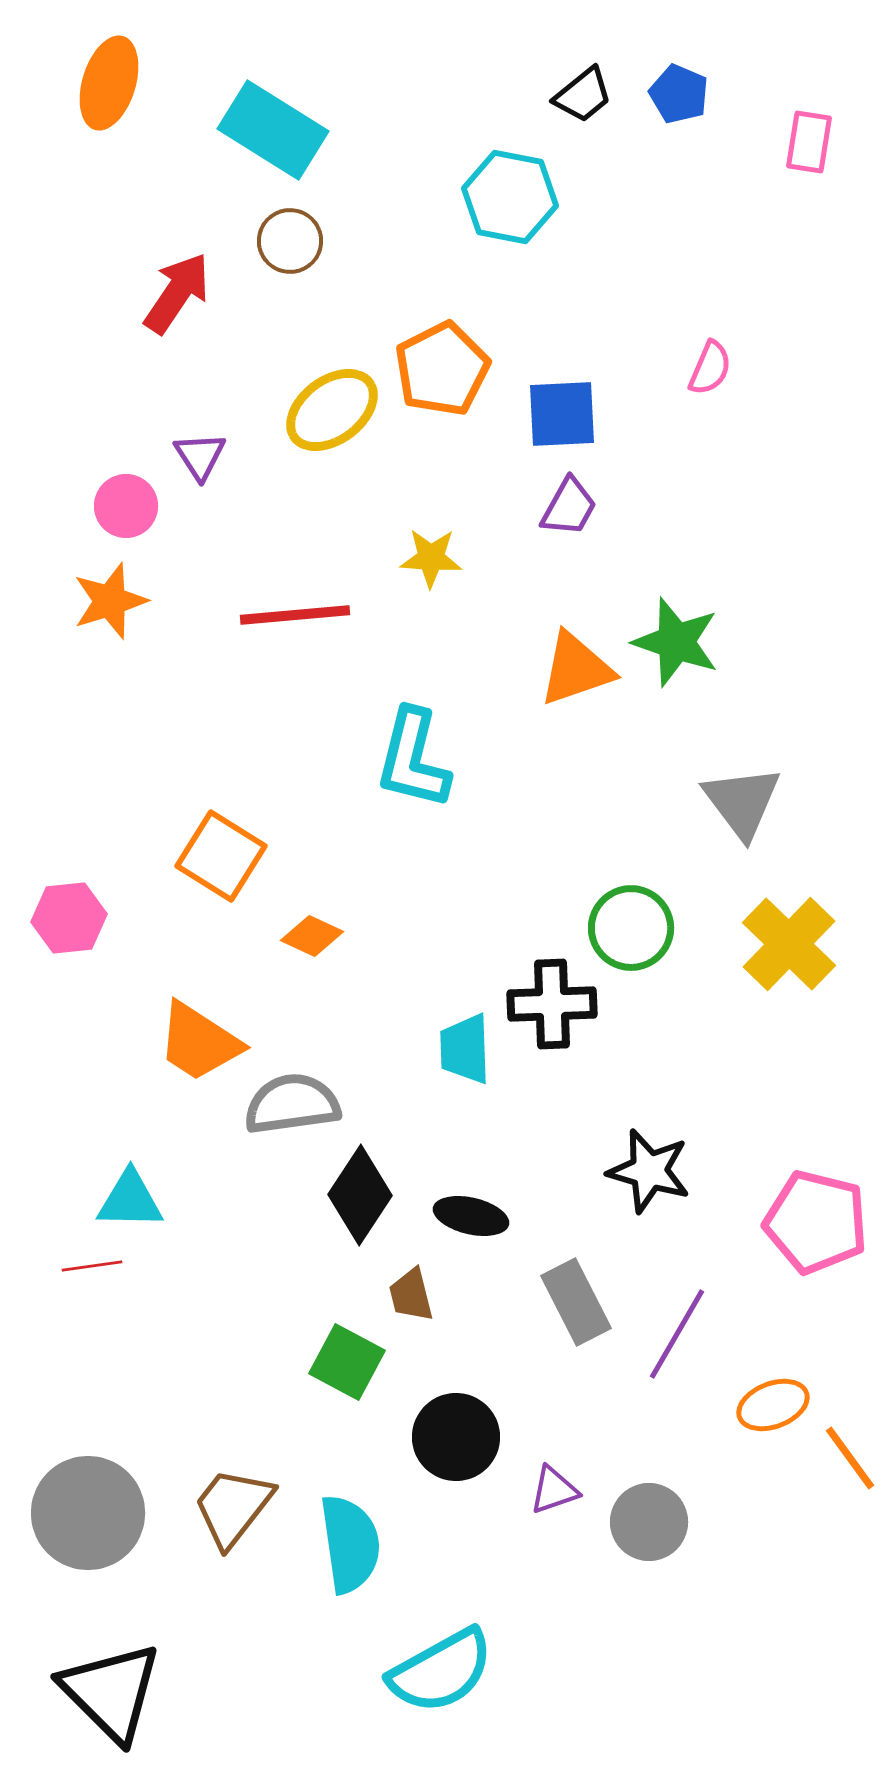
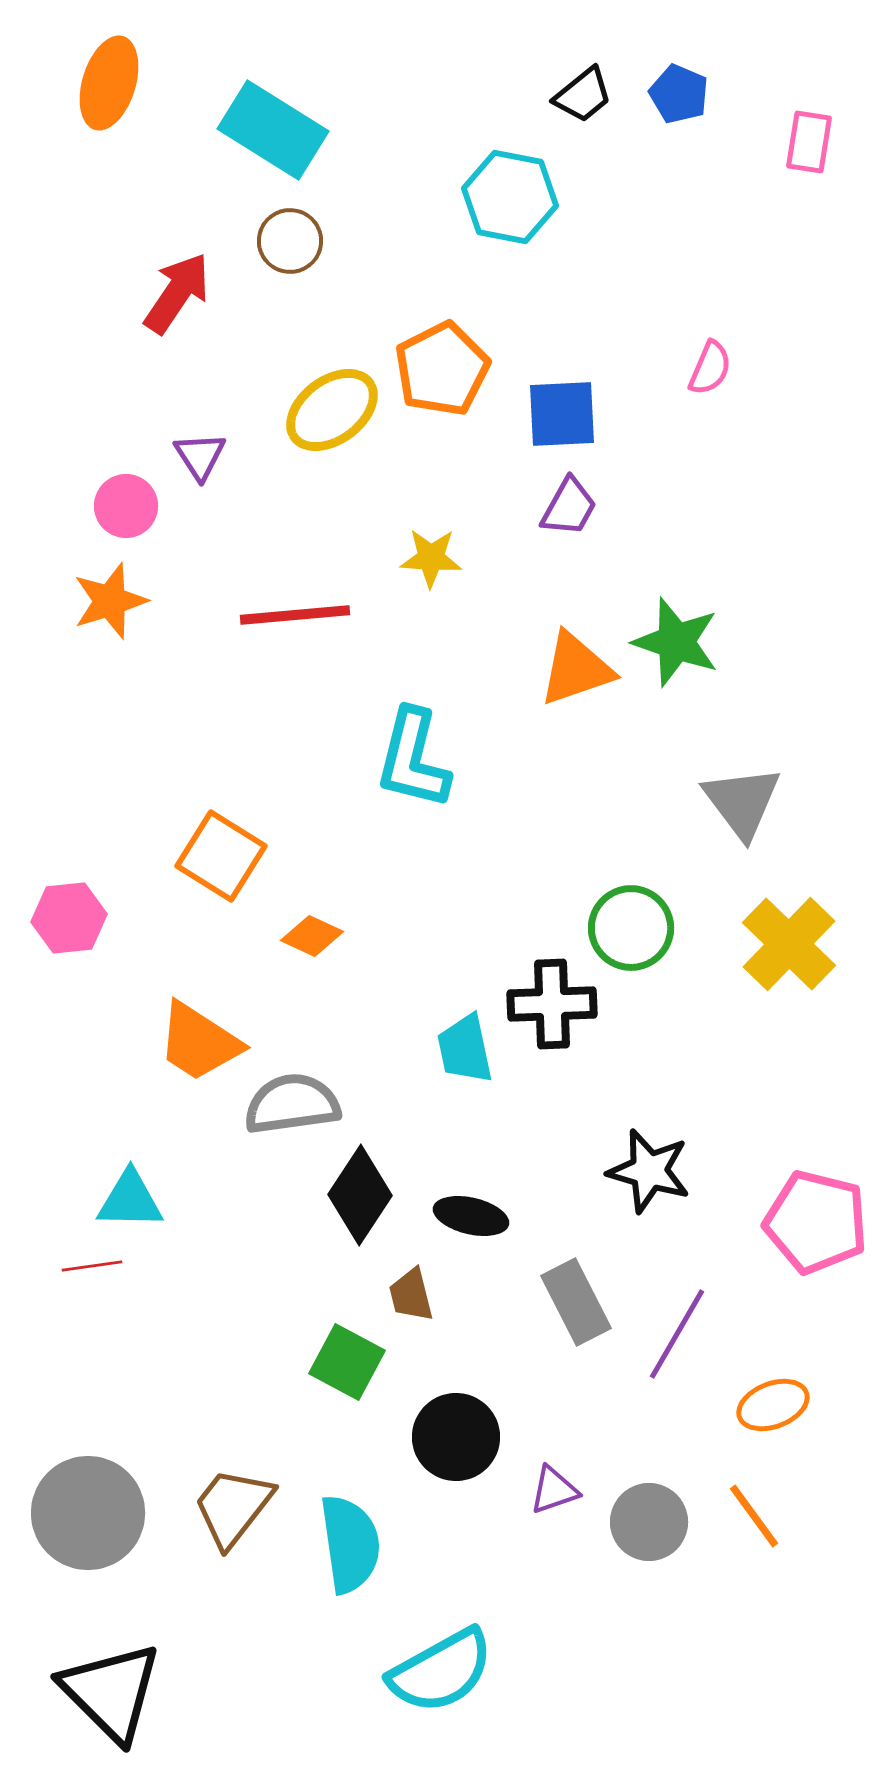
cyan trapezoid at (465, 1049): rotated 10 degrees counterclockwise
orange line at (850, 1458): moved 96 px left, 58 px down
